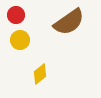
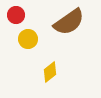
yellow circle: moved 8 px right, 1 px up
yellow diamond: moved 10 px right, 2 px up
